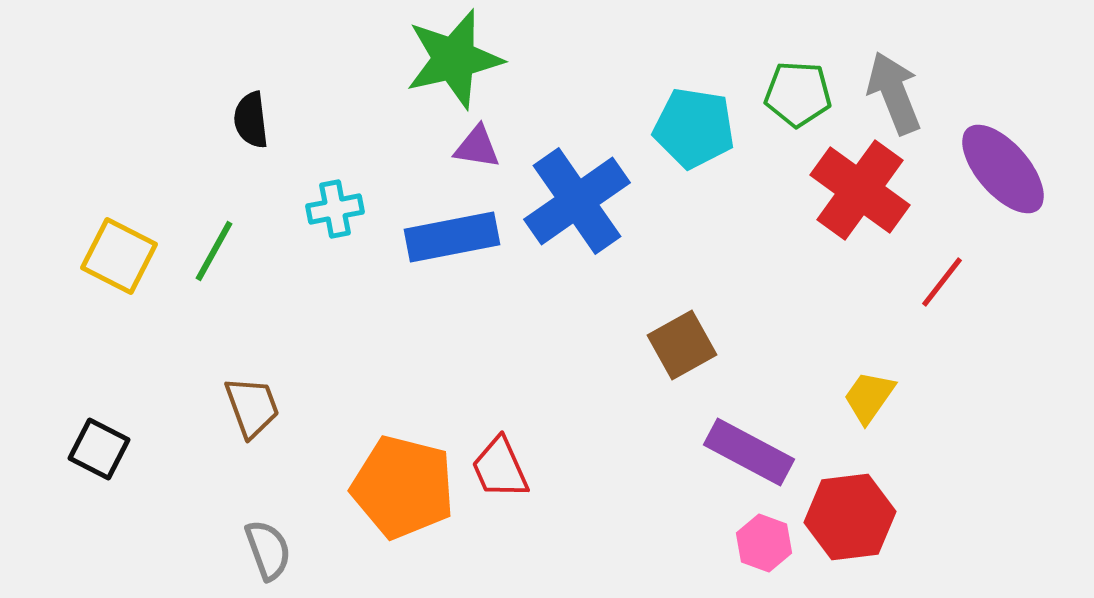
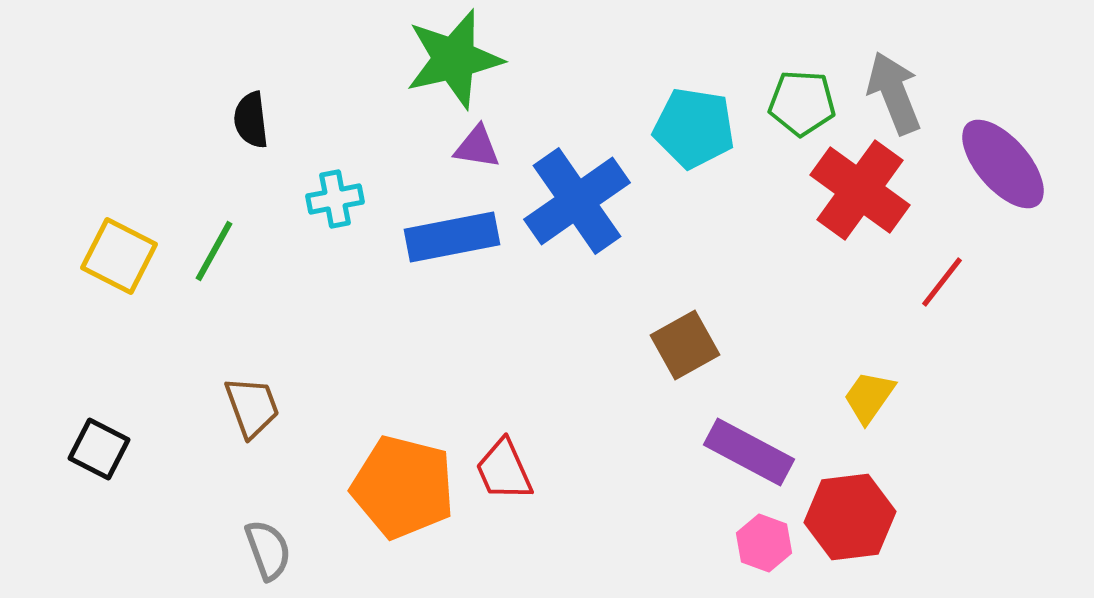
green pentagon: moved 4 px right, 9 px down
purple ellipse: moved 5 px up
cyan cross: moved 10 px up
brown square: moved 3 px right
red trapezoid: moved 4 px right, 2 px down
